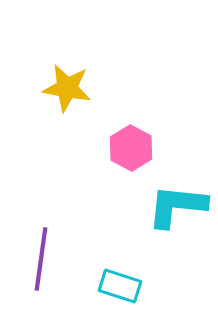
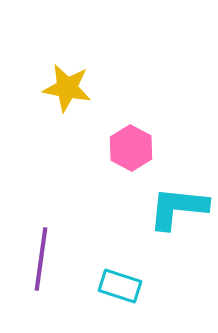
cyan L-shape: moved 1 px right, 2 px down
